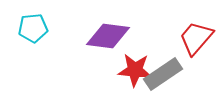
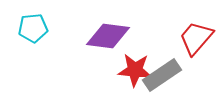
gray rectangle: moved 1 px left, 1 px down
